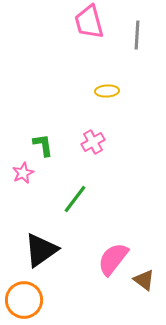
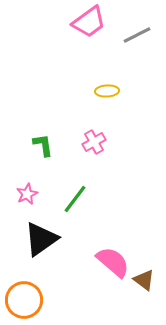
pink trapezoid: rotated 111 degrees counterclockwise
gray line: rotated 60 degrees clockwise
pink cross: moved 1 px right
pink star: moved 4 px right, 21 px down
black triangle: moved 11 px up
pink semicircle: moved 3 px down; rotated 93 degrees clockwise
